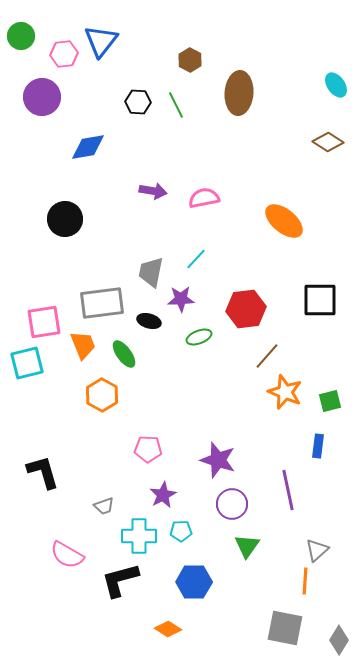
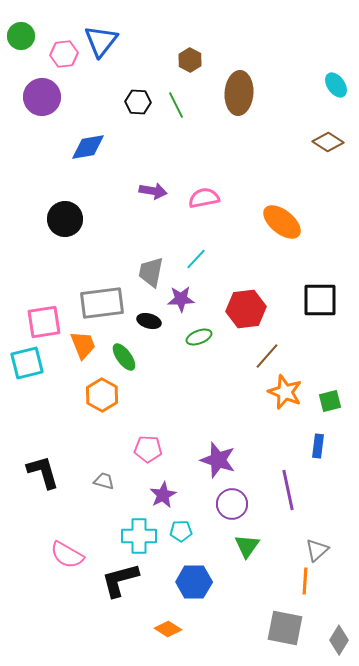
orange ellipse at (284, 221): moved 2 px left, 1 px down
green ellipse at (124, 354): moved 3 px down
gray trapezoid at (104, 506): moved 25 px up; rotated 145 degrees counterclockwise
